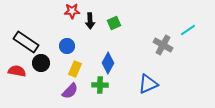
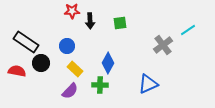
green square: moved 6 px right; rotated 16 degrees clockwise
gray cross: rotated 24 degrees clockwise
yellow rectangle: rotated 70 degrees counterclockwise
